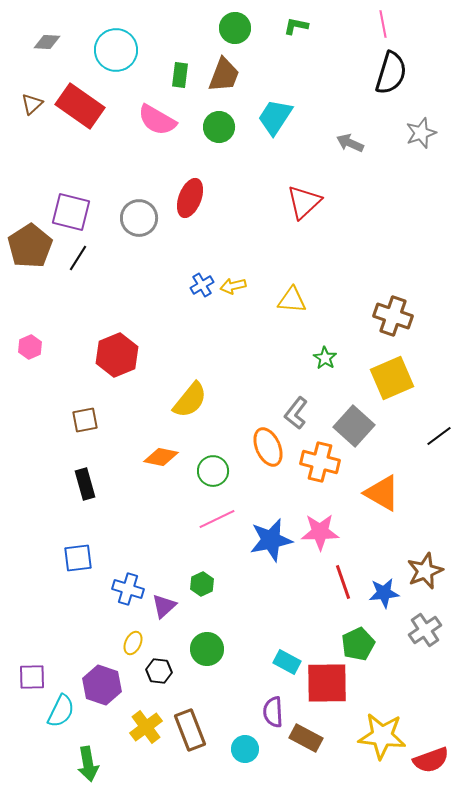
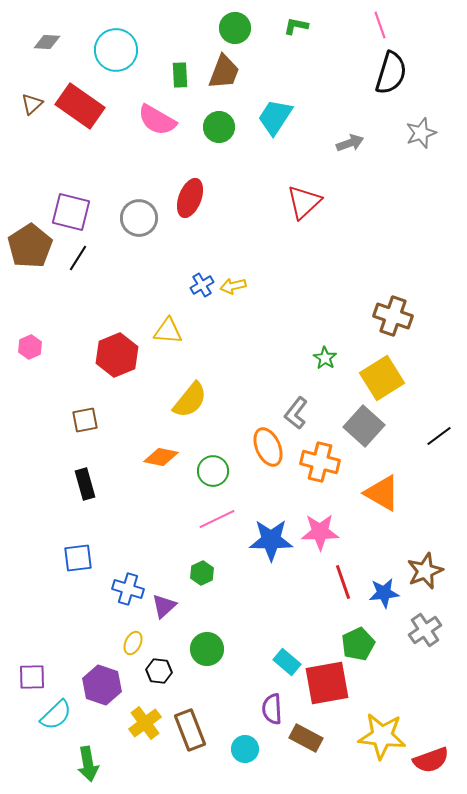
pink line at (383, 24): moved 3 px left, 1 px down; rotated 8 degrees counterclockwise
green rectangle at (180, 75): rotated 10 degrees counterclockwise
brown trapezoid at (224, 75): moved 3 px up
gray arrow at (350, 143): rotated 136 degrees clockwise
yellow triangle at (292, 300): moved 124 px left, 31 px down
yellow square at (392, 378): moved 10 px left; rotated 9 degrees counterclockwise
gray square at (354, 426): moved 10 px right
blue star at (271, 540): rotated 12 degrees clockwise
green hexagon at (202, 584): moved 11 px up
cyan rectangle at (287, 662): rotated 12 degrees clockwise
red square at (327, 683): rotated 9 degrees counterclockwise
cyan semicircle at (61, 711): moved 5 px left, 4 px down; rotated 20 degrees clockwise
purple semicircle at (273, 712): moved 1 px left, 3 px up
yellow cross at (146, 727): moved 1 px left, 4 px up
